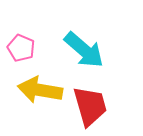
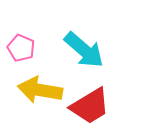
red trapezoid: rotated 75 degrees clockwise
